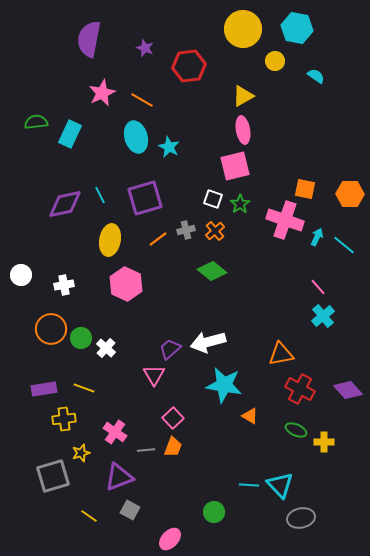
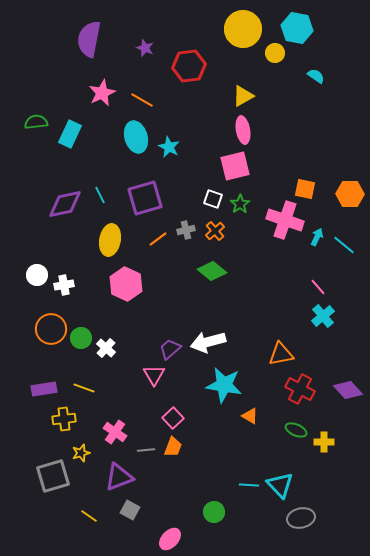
yellow circle at (275, 61): moved 8 px up
white circle at (21, 275): moved 16 px right
